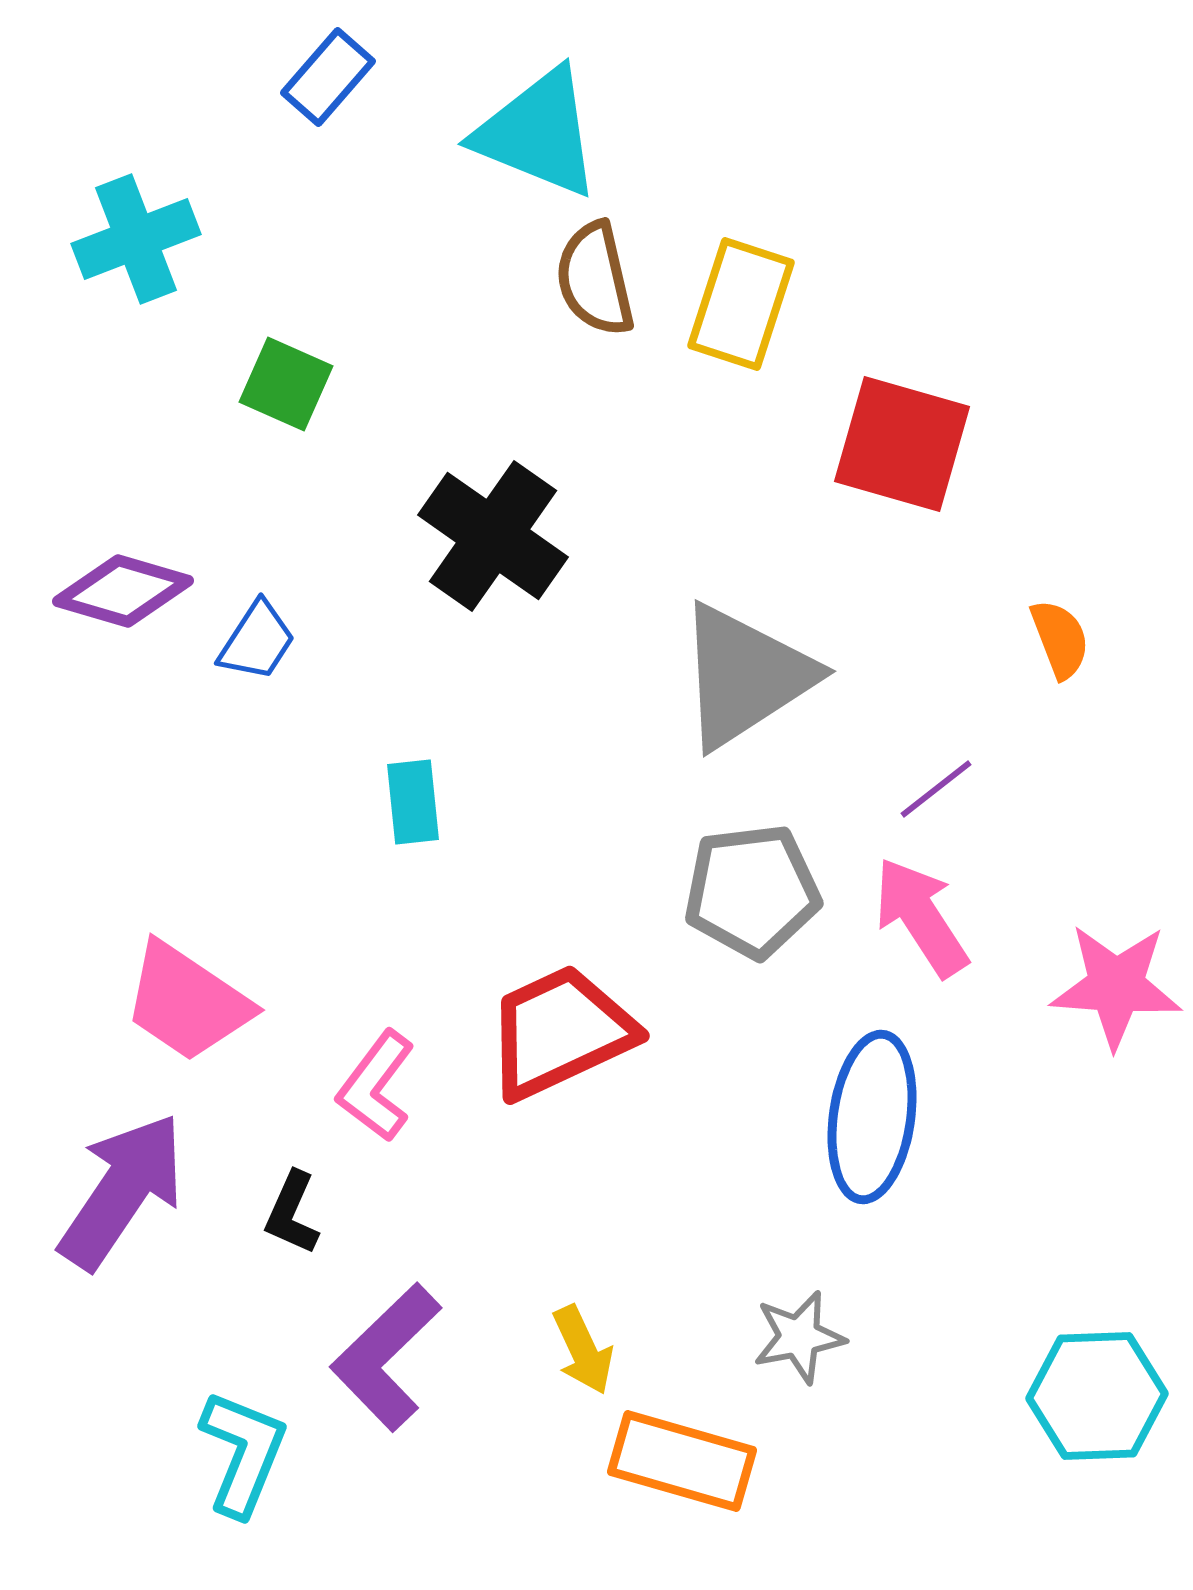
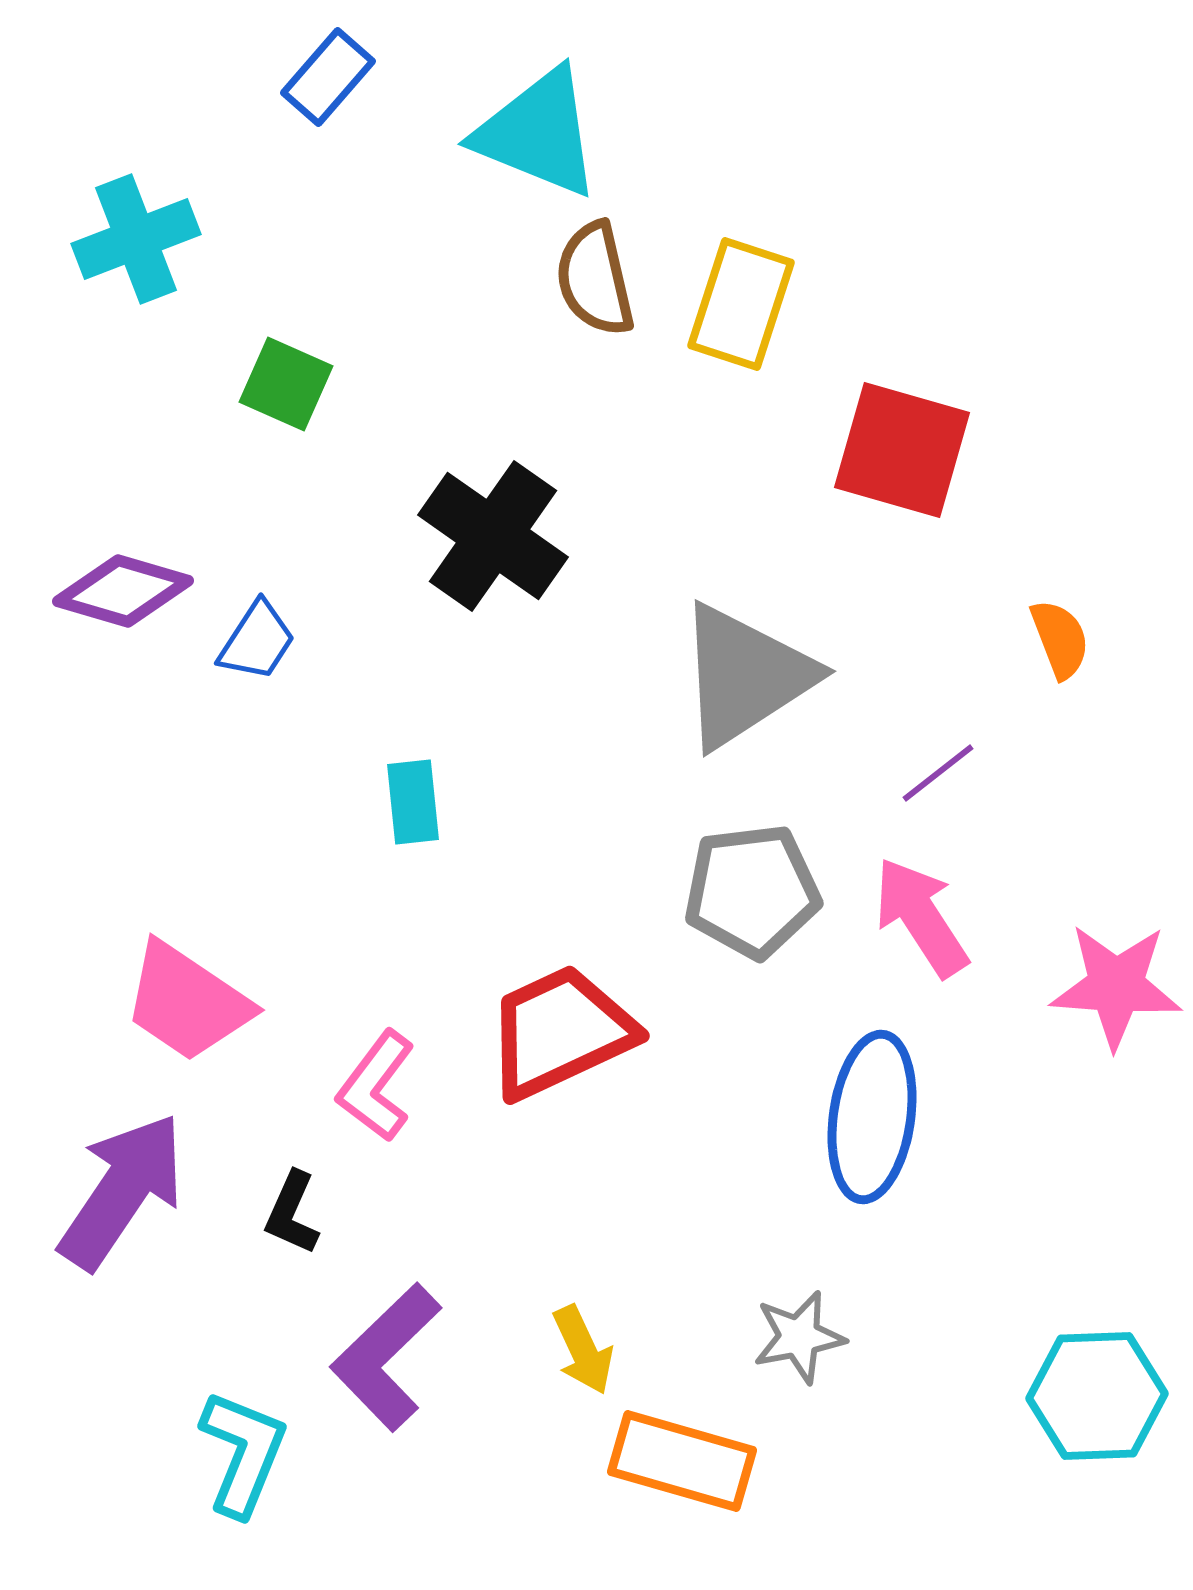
red square: moved 6 px down
purple line: moved 2 px right, 16 px up
